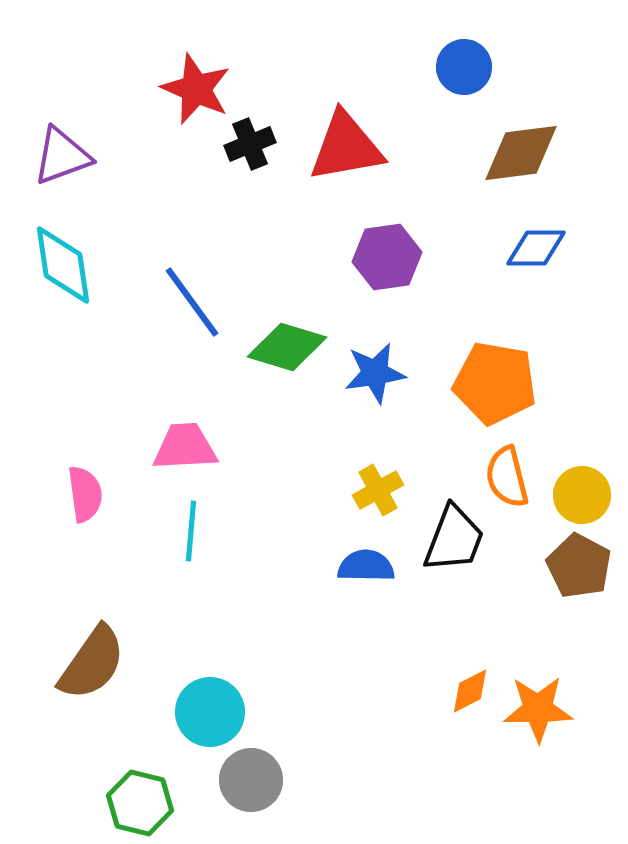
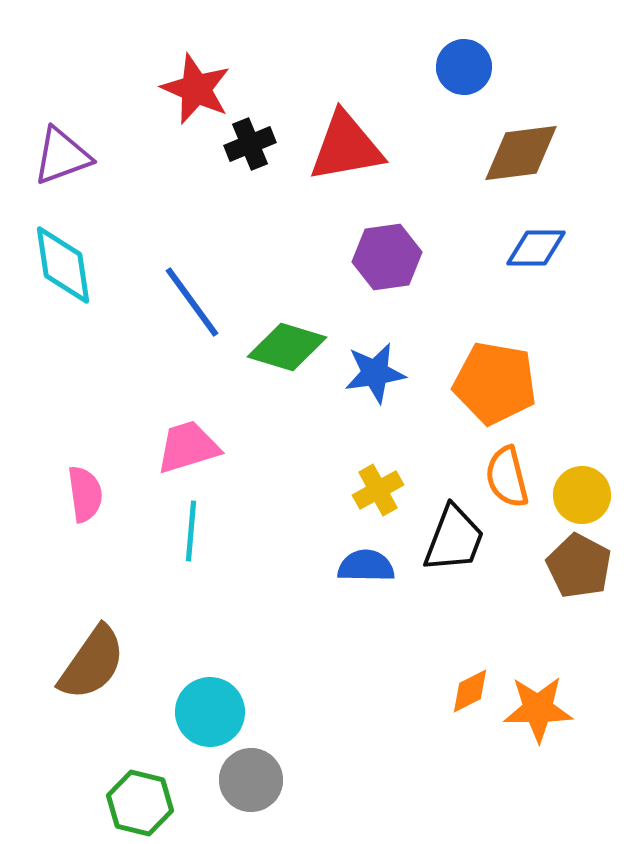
pink trapezoid: moved 3 px right; rotated 14 degrees counterclockwise
